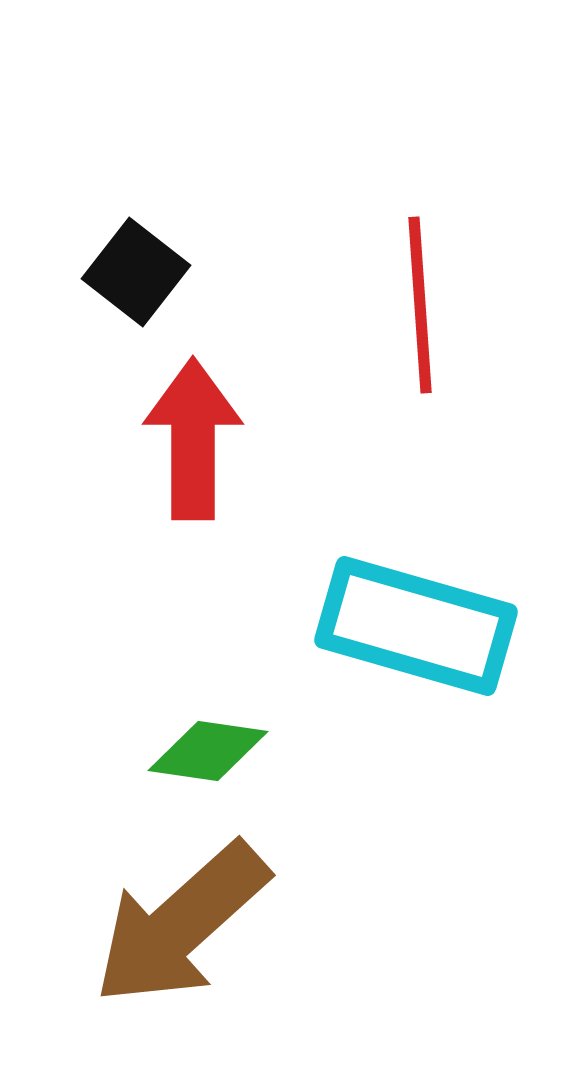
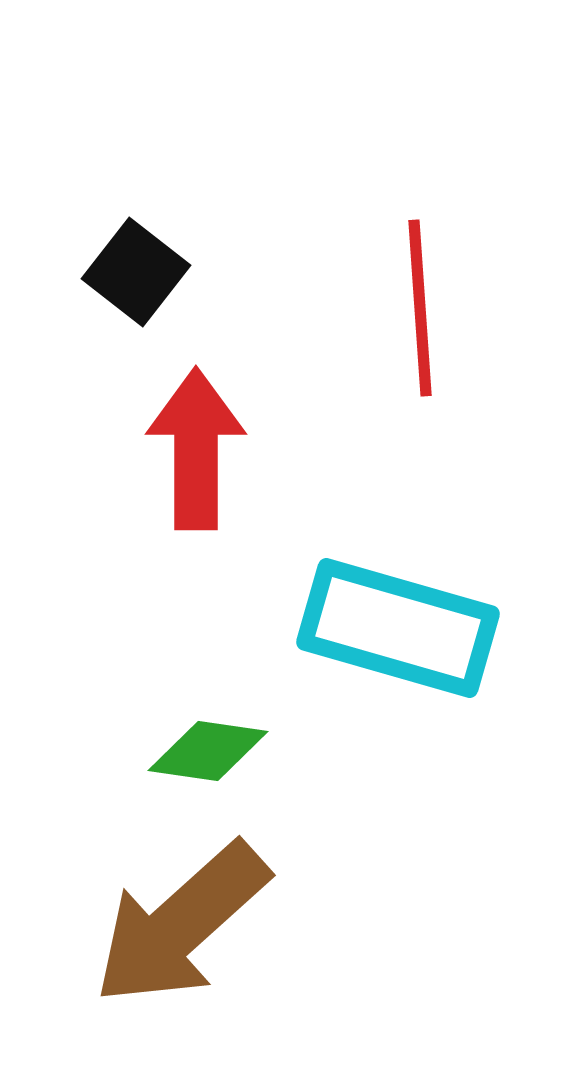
red line: moved 3 px down
red arrow: moved 3 px right, 10 px down
cyan rectangle: moved 18 px left, 2 px down
